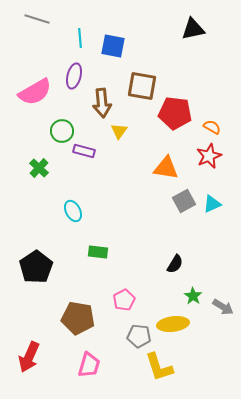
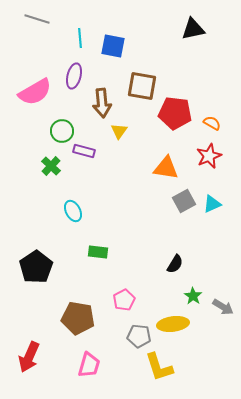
orange semicircle: moved 4 px up
green cross: moved 12 px right, 2 px up
